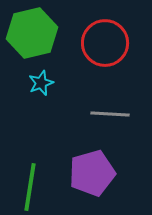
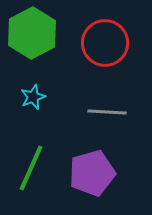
green hexagon: rotated 15 degrees counterclockwise
cyan star: moved 8 px left, 14 px down
gray line: moved 3 px left, 2 px up
green line: moved 1 px right, 19 px up; rotated 15 degrees clockwise
